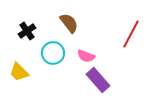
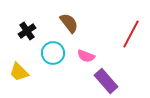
purple rectangle: moved 8 px right, 1 px down
